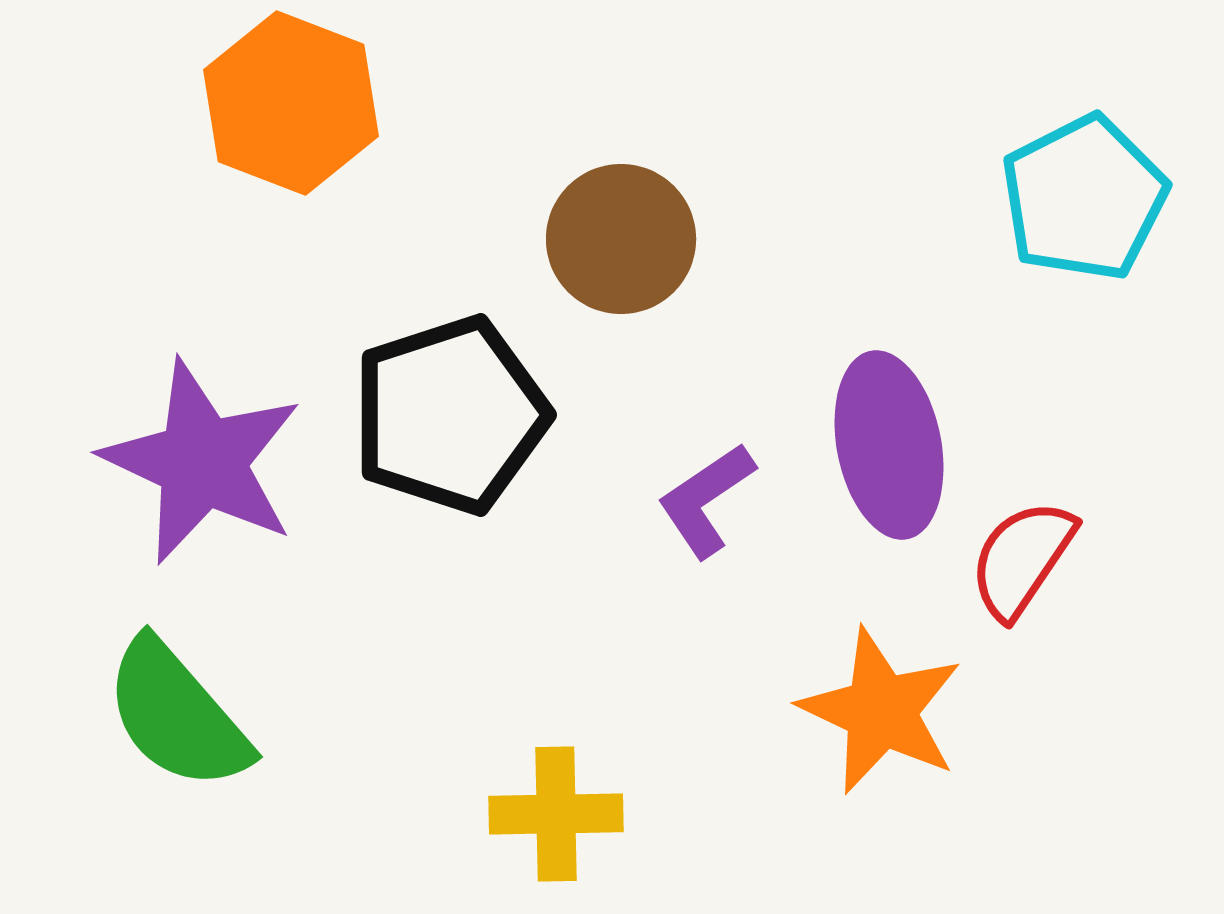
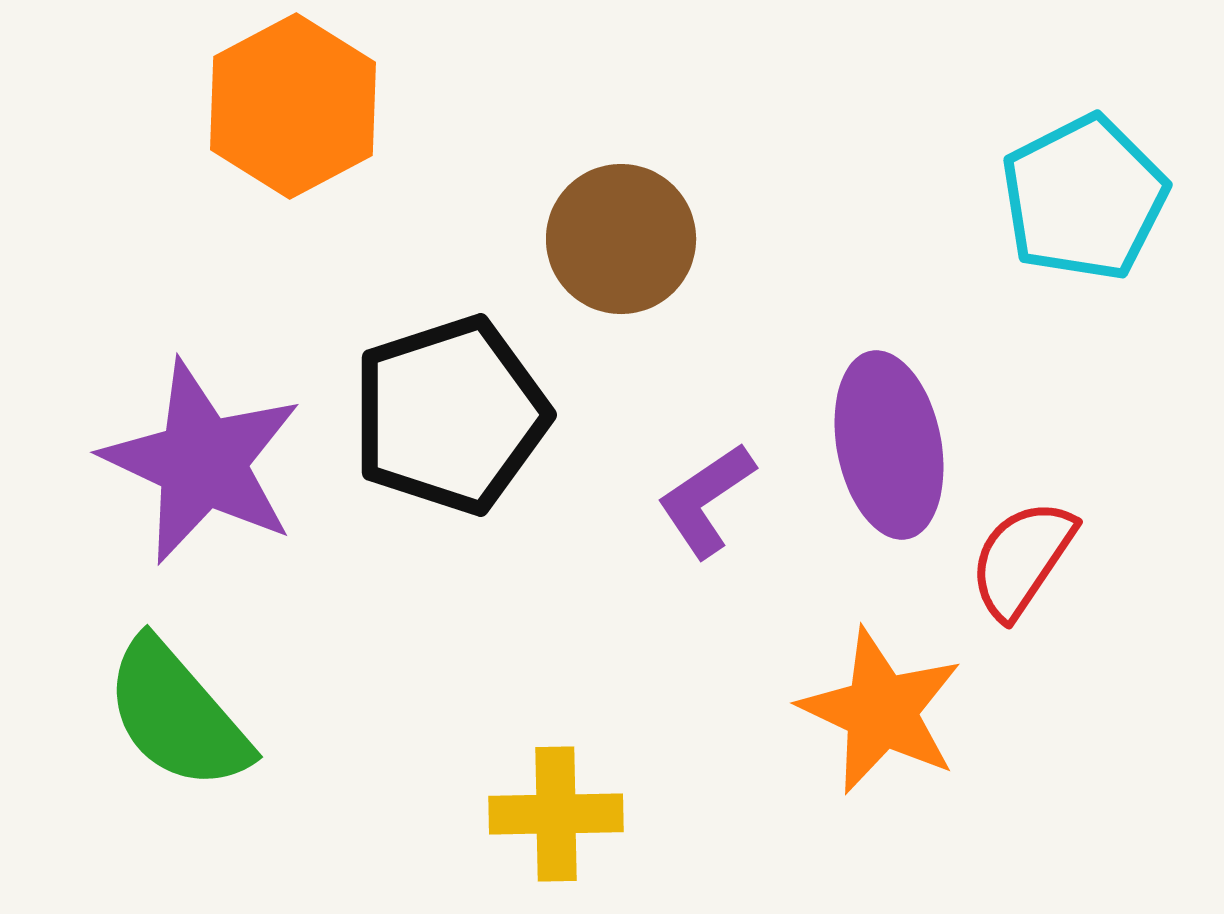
orange hexagon: moved 2 px right, 3 px down; rotated 11 degrees clockwise
